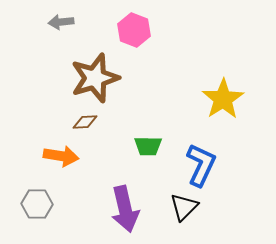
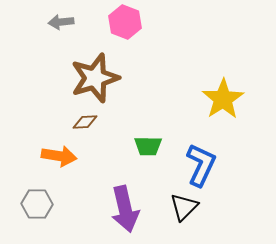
pink hexagon: moved 9 px left, 8 px up
orange arrow: moved 2 px left
